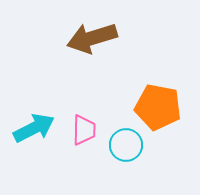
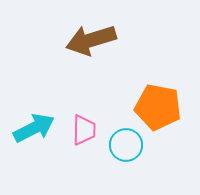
brown arrow: moved 1 px left, 2 px down
